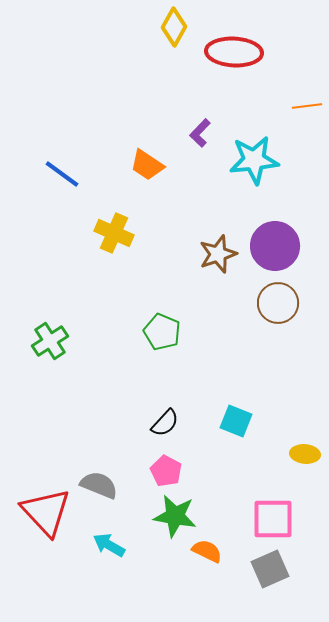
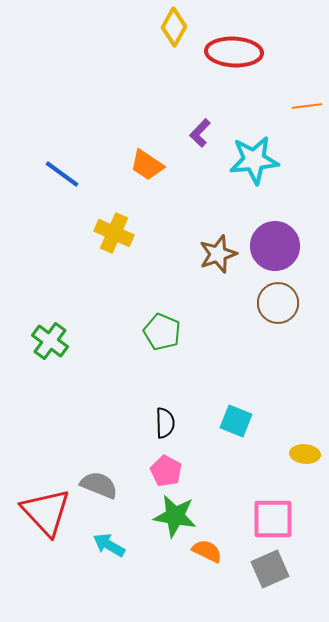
green cross: rotated 21 degrees counterclockwise
black semicircle: rotated 44 degrees counterclockwise
